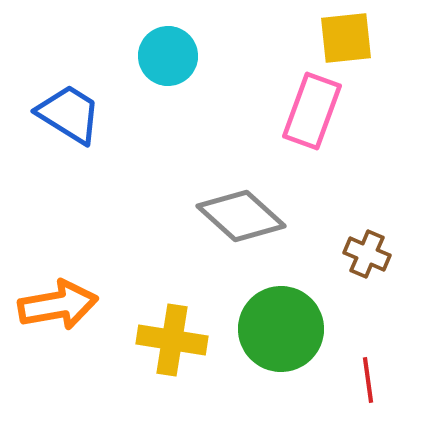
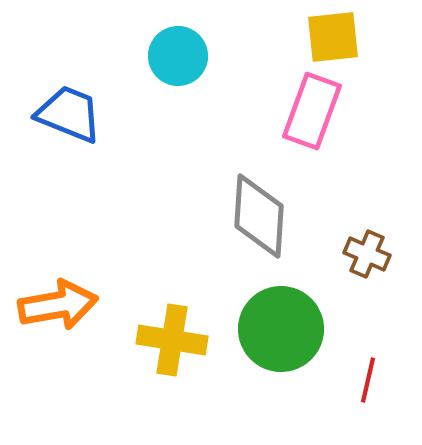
yellow square: moved 13 px left, 1 px up
cyan circle: moved 10 px right
blue trapezoid: rotated 10 degrees counterclockwise
gray diamond: moved 18 px right; rotated 52 degrees clockwise
red line: rotated 21 degrees clockwise
